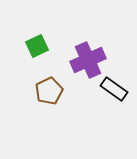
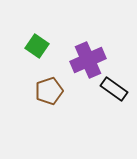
green square: rotated 30 degrees counterclockwise
brown pentagon: rotated 8 degrees clockwise
